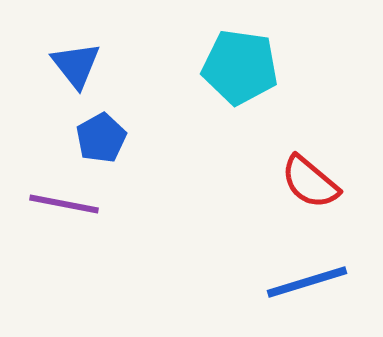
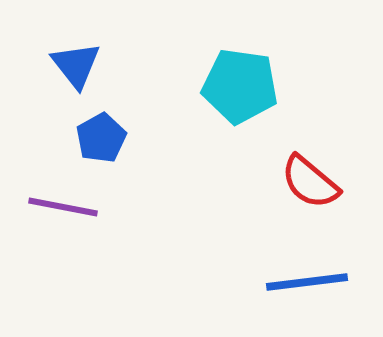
cyan pentagon: moved 19 px down
purple line: moved 1 px left, 3 px down
blue line: rotated 10 degrees clockwise
